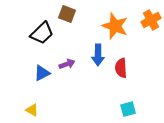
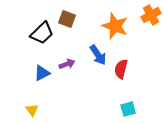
brown square: moved 5 px down
orange cross: moved 5 px up
blue arrow: rotated 35 degrees counterclockwise
red semicircle: moved 1 px down; rotated 18 degrees clockwise
yellow triangle: rotated 24 degrees clockwise
